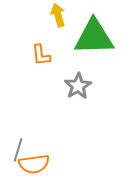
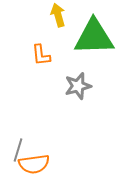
gray star: rotated 16 degrees clockwise
